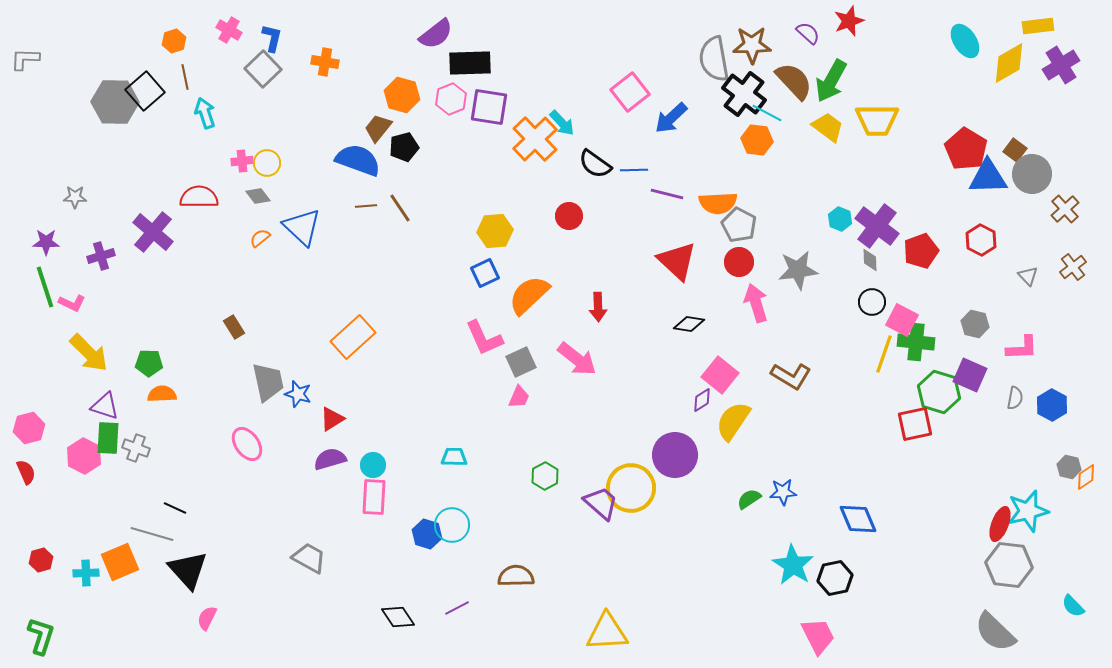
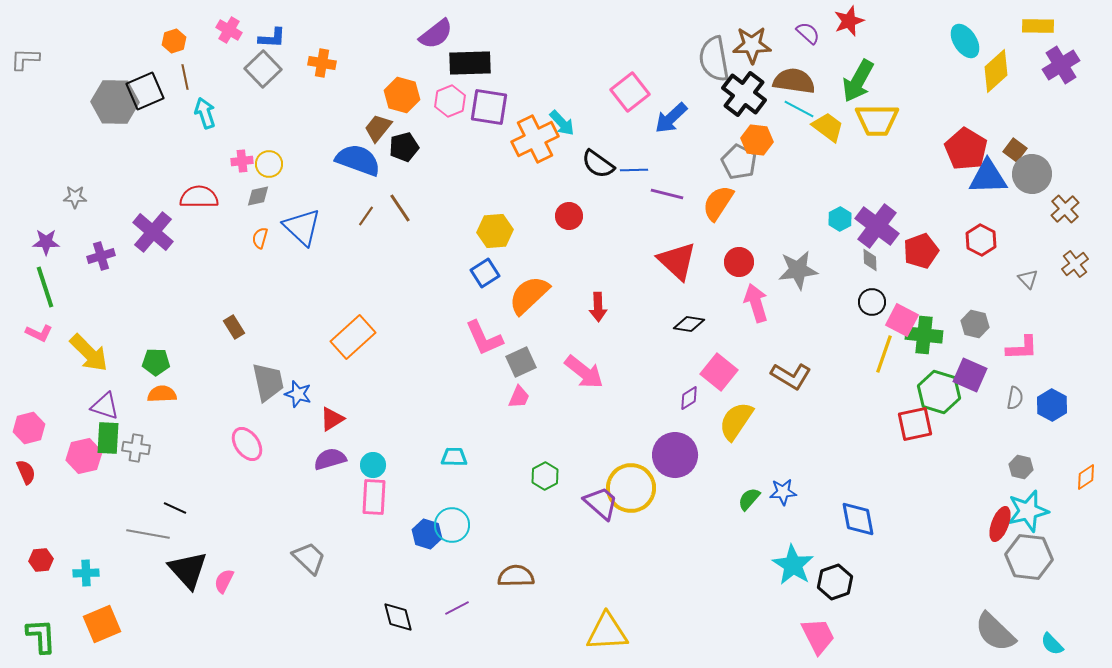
yellow rectangle at (1038, 26): rotated 8 degrees clockwise
blue L-shape at (272, 38): rotated 80 degrees clockwise
orange cross at (325, 62): moved 3 px left, 1 px down
yellow diamond at (1009, 63): moved 13 px left, 8 px down; rotated 12 degrees counterclockwise
brown semicircle at (794, 81): rotated 39 degrees counterclockwise
green arrow at (831, 81): moved 27 px right
black square at (145, 91): rotated 18 degrees clockwise
pink hexagon at (451, 99): moved 1 px left, 2 px down
cyan line at (767, 113): moved 32 px right, 4 px up
orange cross at (535, 139): rotated 18 degrees clockwise
yellow circle at (267, 163): moved 2 px right, 1 px down
black semicircle at (595, 164): moved 3 px right
gray diamond at (258, 196): rotated 65 degrees counterclockwise
orange semicircle at (718, 203): rotated 126 degrees clockwise
brown line at (366, 206): moved 10 px down; rotated 50 degrees counterclockwise
cyan hexagon at (840, 219): rotated 10 degrees clockwise
gray pentagon at (739, 225): moved 63 px up
orange semicircle at (260, 238): rotated 35 degrees counterclockwise
brown cross at (1073, 267): moved 2 px right, 3 px up
blue square at (485, 273): rotated 8 degrees counterclockwise
gray triangle at (1028, 276): moved 3 px down
pink L-shape at (72, 303): moved 33 px left, 30 px down
green cross at (916, 342): moved 8 px right, 7 px up
pink arrow at (577, 359): moved 7 px right, 13 px down
green pentagon at (149, 363): moved 7 px right, 1 px up
pink square at (720, 375): moved 1 px left, 3 px up
purple diamond at (702, 400): moved 13 px left, 2 px up
yellow semicircle at (733, 421): moved 3 px right
gray cross at (136, 448): rotated 12 degrees counterclockwise
pink hexagon at (84, 456): rotated 20 degrees clockwise
gray hexagon at (1069, 467): moved 48 px left
green semicircle at (749, 499): rotated 15 degrees counterclockwise
blue diamond at (858, 519): rotated 12 degrees clockwise
gray line at (152, 534): moved 4 px left; rotated 6 degrees counterclockwise
gray trapezoid at (309, 558): rotated 15 degrees clockwise
red hexagon at (41, 560): rotated 10 degrees clockwise
orange square at (120, 562): moved 18 px left, 62 px down
gray hexagon at (1009, 565): moved 20 px right, 8 px up
black hexagon at (835, 578): moved 4 px down; rotated 8 degrees counterclockwise
cyan semicircle at (1073, 606): moved 21 px left, 38 px down
black diamond at (398, 617): rotated 20 degrees clockwise
pink semicircle at (207, 618): moved 17 px right, 37 px up
green L-shape at (41, 636): rotated 21 degrees counterclockwise
